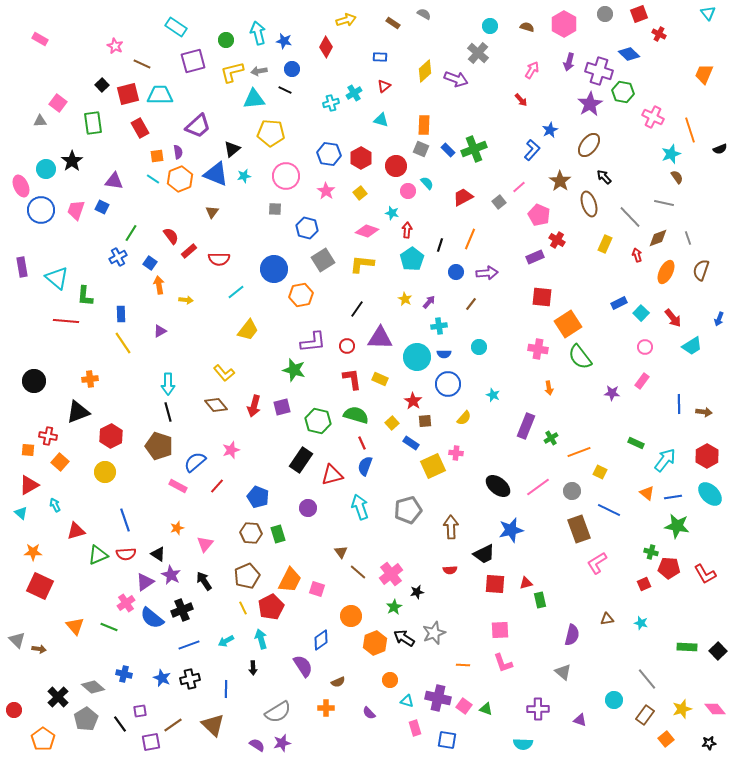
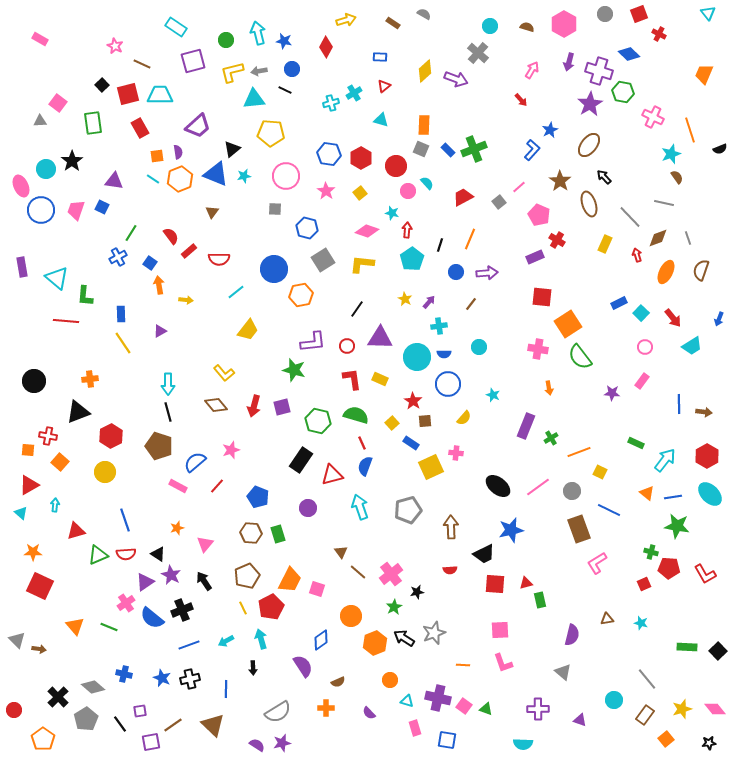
yellow square at (433, 466): moved 2 px left, 1 px down
cyan arrow at (55, 505): rotated 32 degrees clockwise
